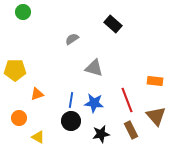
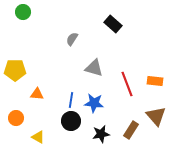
gray semicircle: rotated 24 degrees counterclockwise
orange triangle: rotated 24 degrees clockwise
red line: moved 16 px up
orange circle: moved 3 px left
brown rectangle: rotated 60 degrees clockwise
